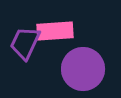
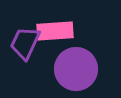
purple circle: moved 7 px left
